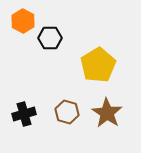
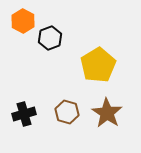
black hexagon: rotated 20 degrees counterclockwise
